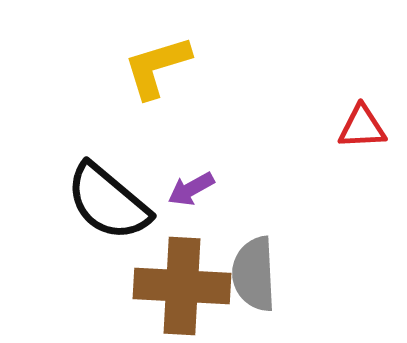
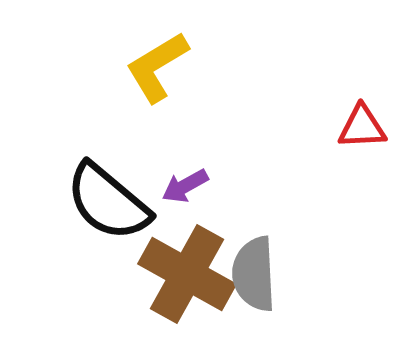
yellow L-shape: rotated 14 degrees counterclockwise
purple arrow: moved 6 px left, 3 px up
brown cross: moved 5 px right, 12 px up; rotated 26 degrees clockwise
